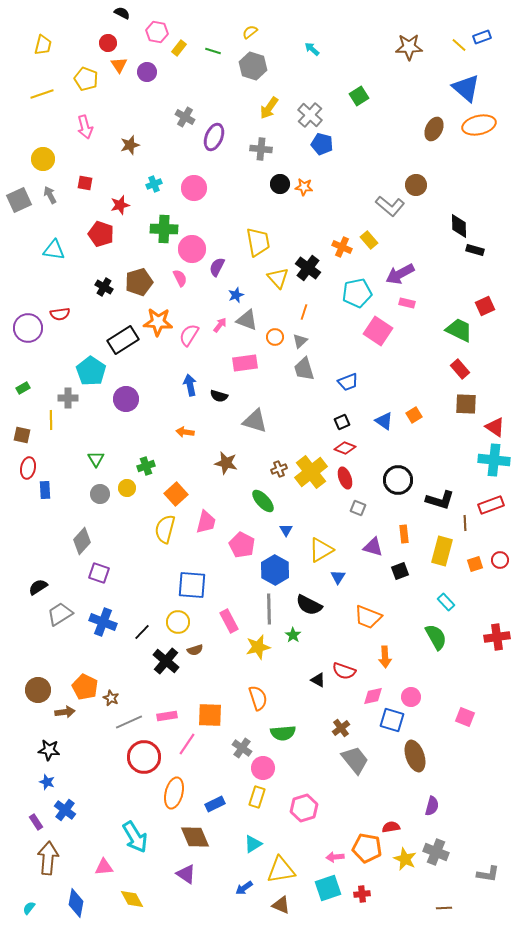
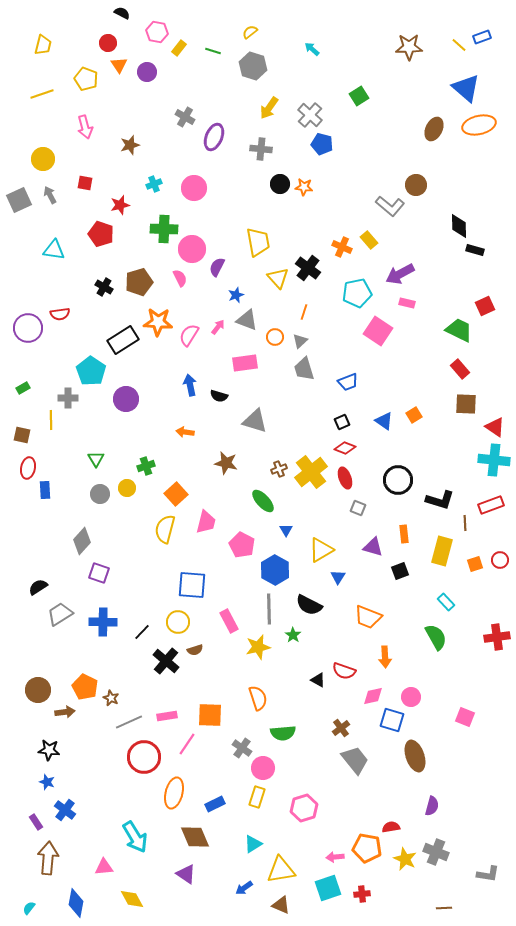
pink arrow at (220, 325): moved 2 px left, 2 px down
blue cross at (103, 622): rotated 20 degrees counterclockwise
